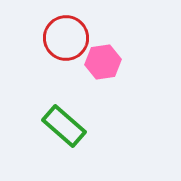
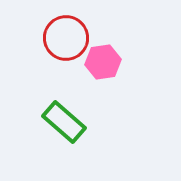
green rectangle: moved 4 px up
